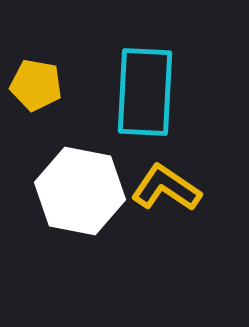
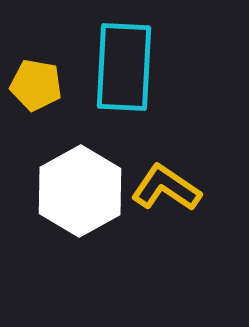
cyan rectangle: moved 21 px left, 25 px up
white hexagon: rotated 20 degrees clockwise
